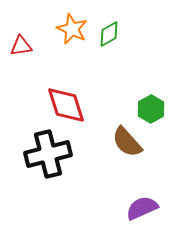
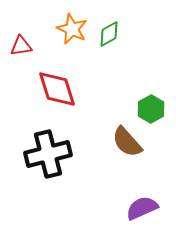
red diamond: moved 9 px left, 16 px up
